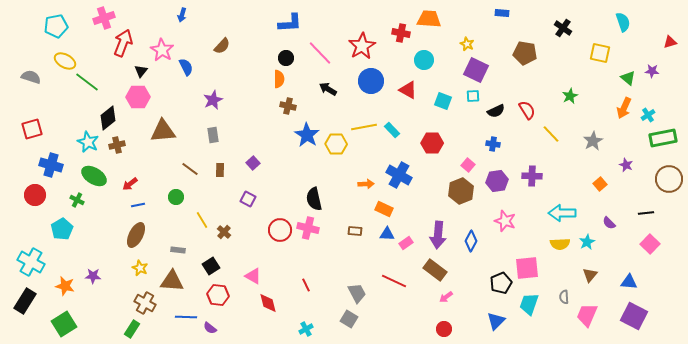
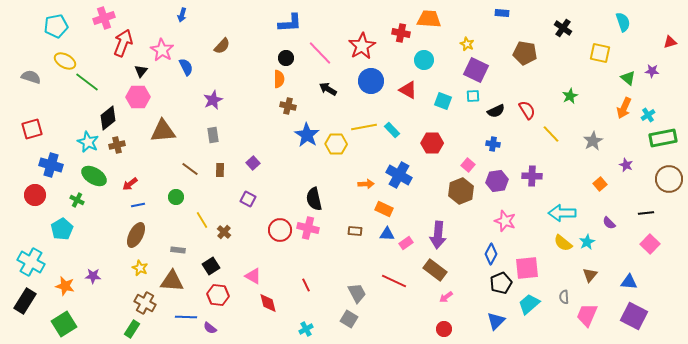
blue diamond at (471, 241): moved 20 px right, 13 px down
yellow semicircle at (560, 244): moved 3 px right, 1 px up; rotated 42 degrees clockwise
cyan trapezoid at (529, 304): rotated 30 degrees clockwise
